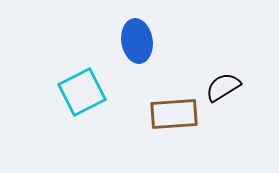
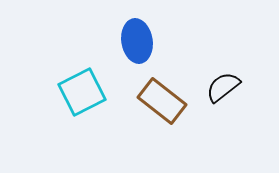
black semicircle: rotated 6 degrees counterclockwise
brown rectangle: moved 12 px left, 13 px up; rotated 42 degrees clockwise
